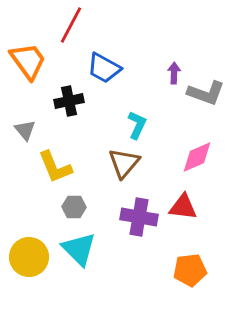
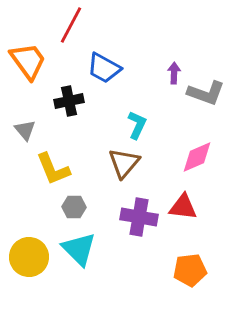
yellow L-shape: moved 2 px left, 2 px down
